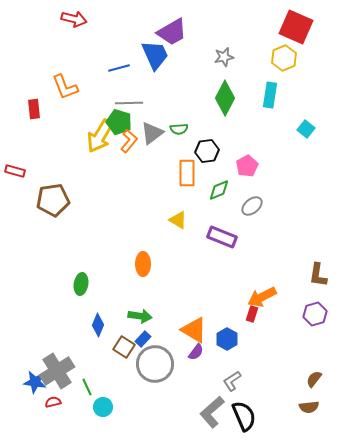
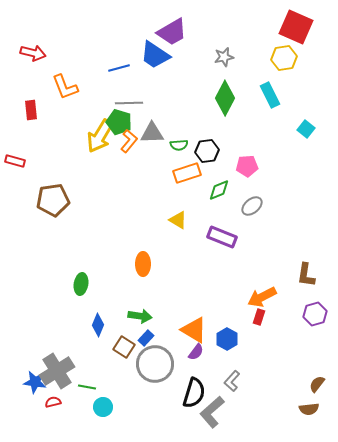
red arrow at (74, 19): moved 41 px left, 34 px down
blue trapezoid at (155, 55): rotated 148 degrees clockwise
yellow hexagon at (284, 58): rotated 15 degrees clockwise
cyan rectangle at (270, 95): rotated 35 degrees counterclockwise
red rectangle at (34, 109): moved 3 px left, 1 px down
green semicircle at (179, 129): moved 16 px down
gray triangle at (152, 133): rotated 35 degrees clockwise
pink pentagon at (247, 166): rotated 25 degrees clockwise
red rectangle at (15, 171): moved 10 px up
orange rectangle at (187, 173): rotated 72 degrees clockwise
brown L-shape at (318, 275): moved 12 px left
red rectangle at (252, 314): moved 7 px right, 3 px down
blue rectangle at (143, 339): moved 3 px right, 1 px up
brown semicircle at (314, 379): moved 3 px right, 5 px down
gray L-shape at (232, 381): rotated 15 degrees counterclockwise
green line at (87, 387): rotated 54 degrees counterclockwise
brown semicircle at (309, 407): moved 2 px down
black semicircle at (244, 416): moved 50 px left, 23 px up; rotated 40 degrees clockwise
